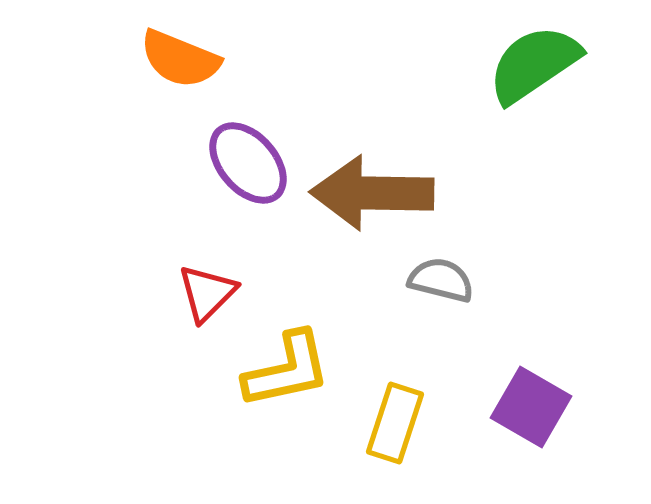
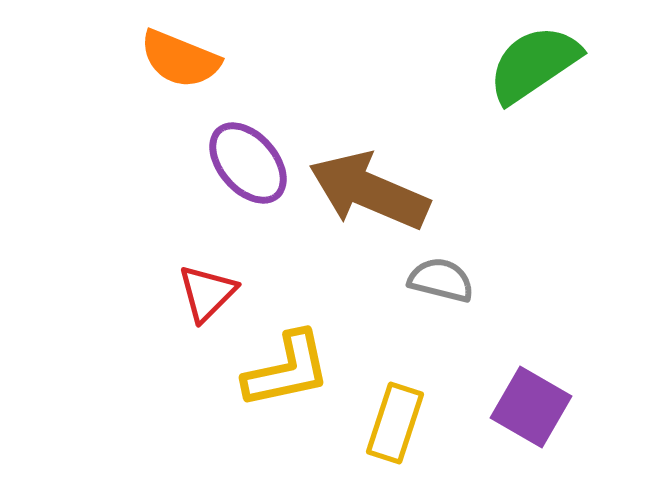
brown arrow: moved 3 px left, 2 px up; rotated 22 degrees clockwise
